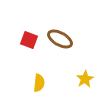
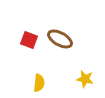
yellow star: rotated 30 degrees counterclockwise
